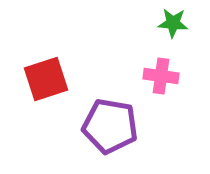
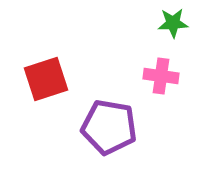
green star: rotated 8 degrees counterclockwise
purple pentagon: moved 1 px left, 1 px down
